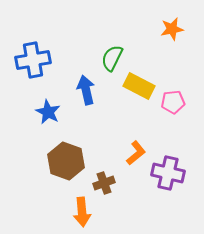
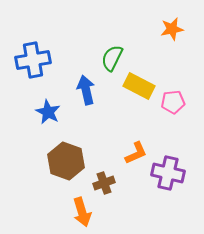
orange L-shape: rotated 15 degrees clockwise
orange arrow: rotated 12 degrees counterclockwise
